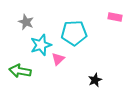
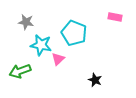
gray star: rotated 14 degrees counterclockwise
cyan pentagon: rotated 25 degrees clockwise
cyan star: rotated 30 degrees clockwise
green arrow: rotated 30 degrees counterclockwise
black star: rotated 24 degrees counterclockwise
